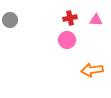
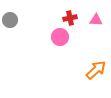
pink circle: moved 7 px left, 3 px up
orange arrow: moved 4 px right; rotated 145 degrees clockwise
